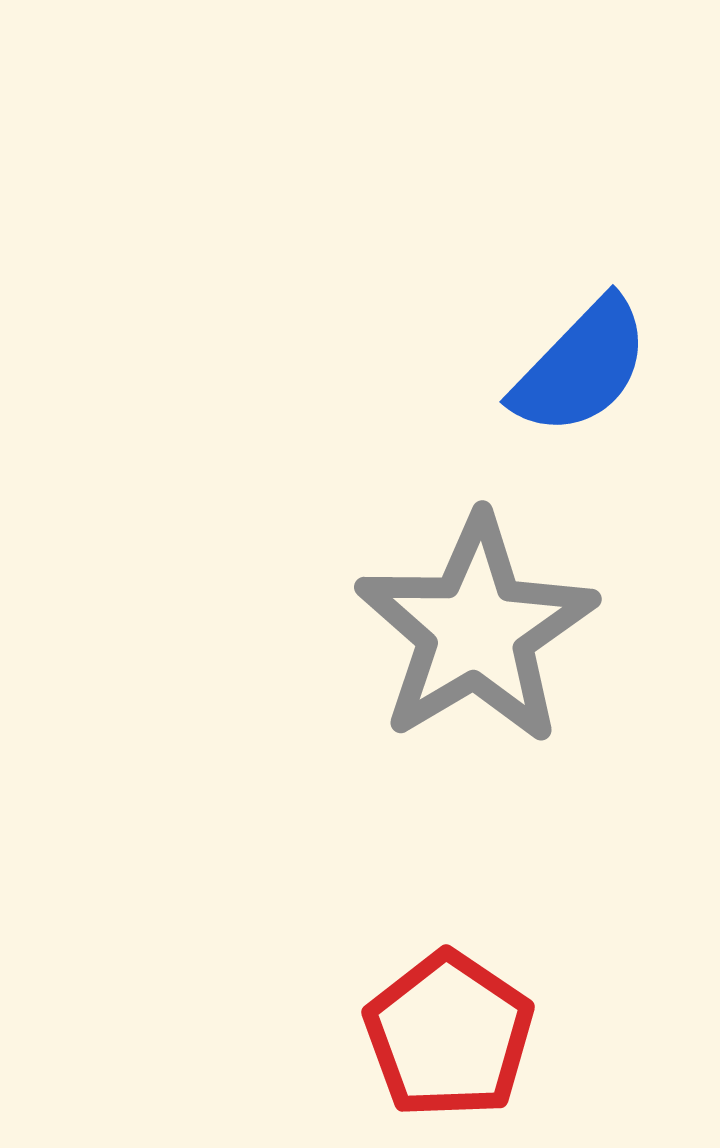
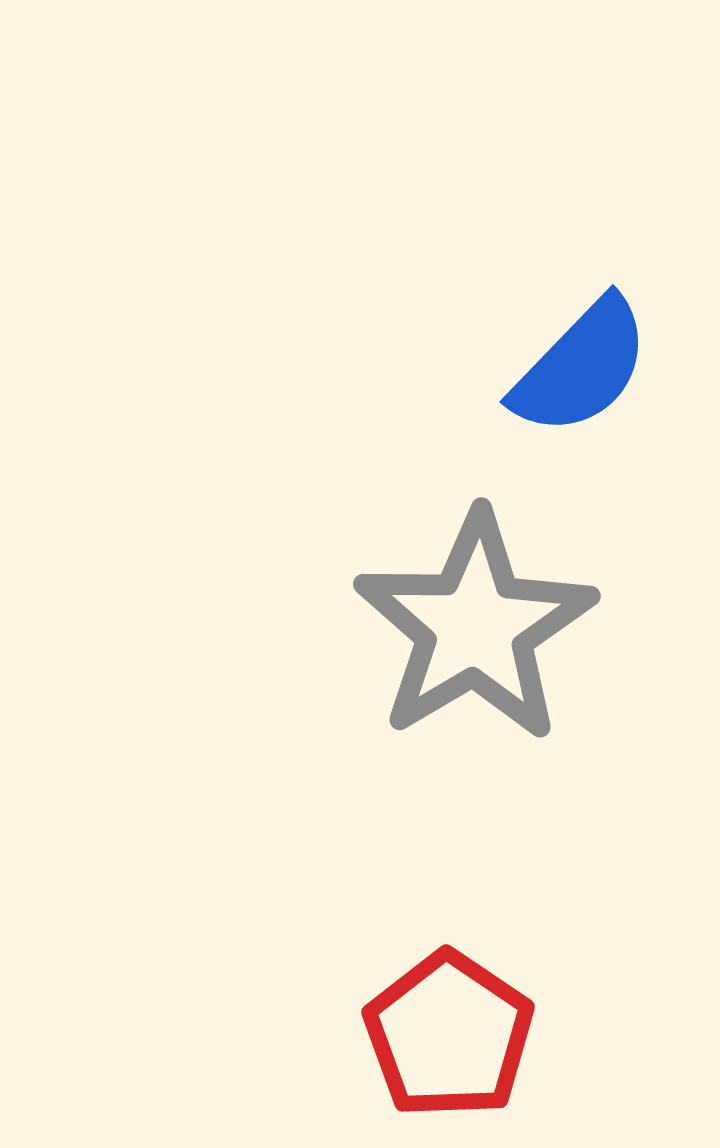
gray star: moved 1 px left, 3 px up
